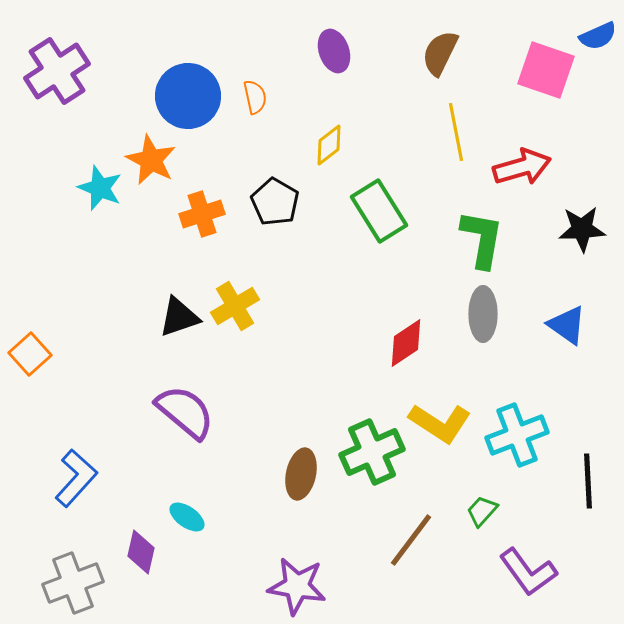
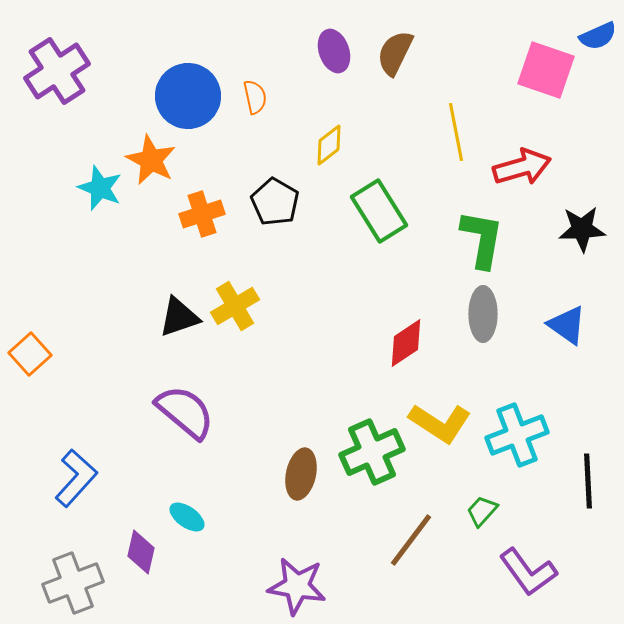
brown semicircle: moved 45 px left
